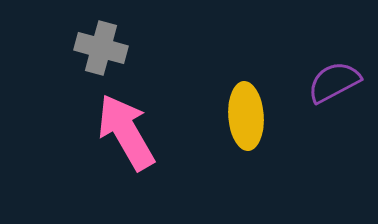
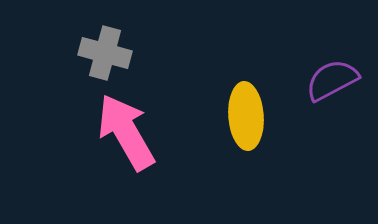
gray cross: moved 4 px right, 5 px down
purple semicircle: moved 2 px left, 2 px up
